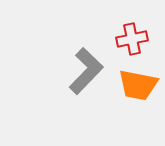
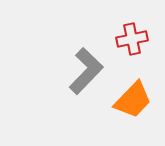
orange trapezoid: moved 5 px left, 15 px down; rotated 57 degrees counterclockwise
